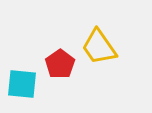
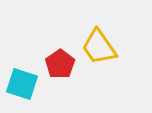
cyan square: rotated 12 degrees clockwise
